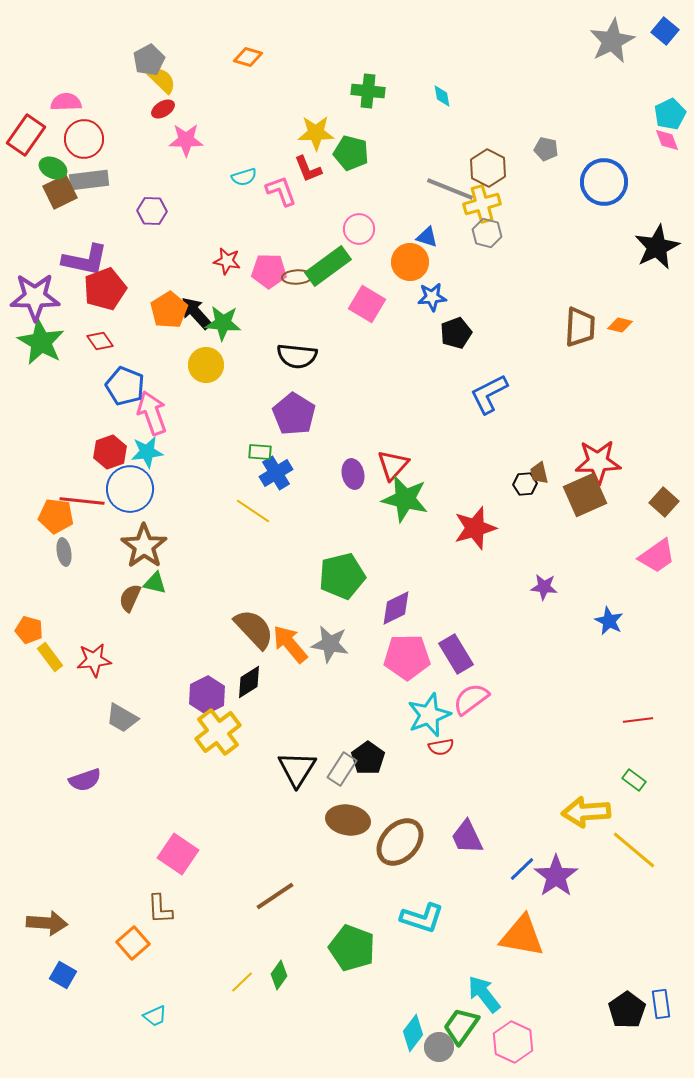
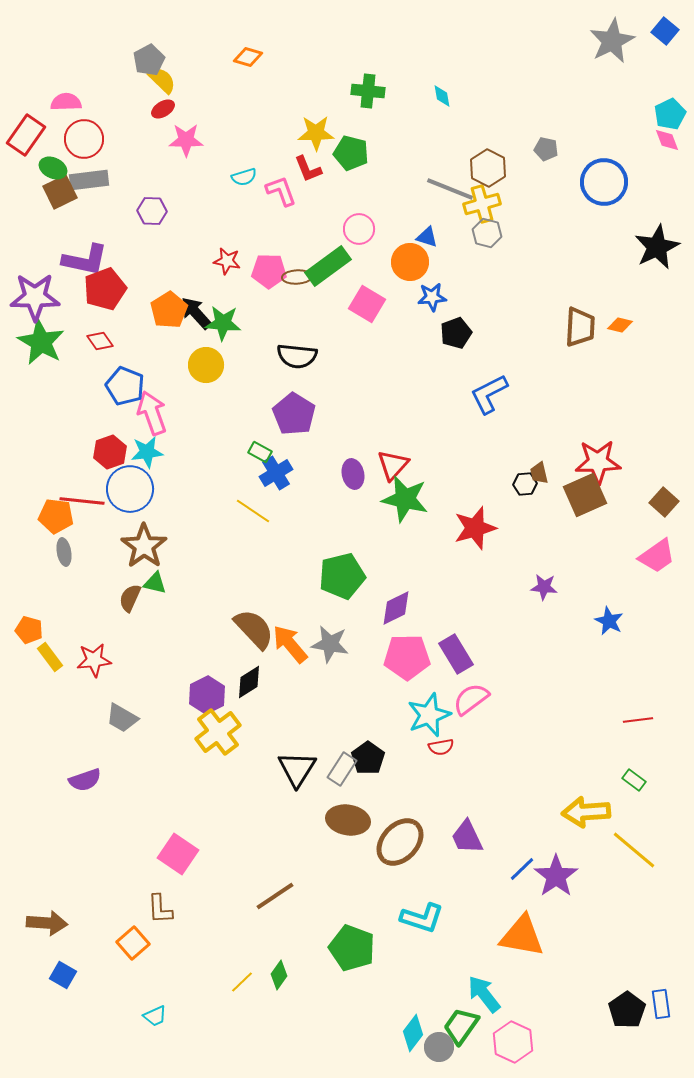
green rectangle at (260, 452): rotated 25 degrees clockwise
